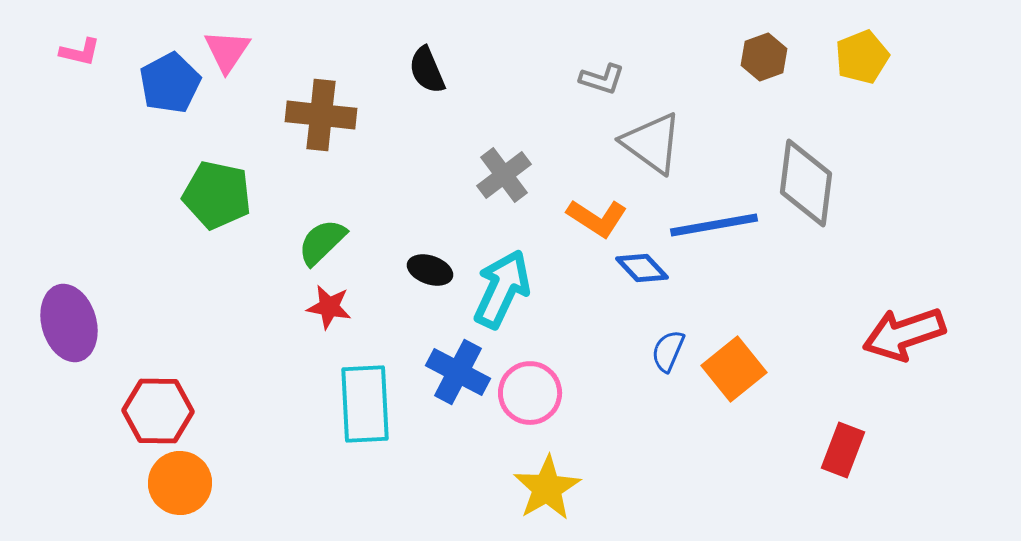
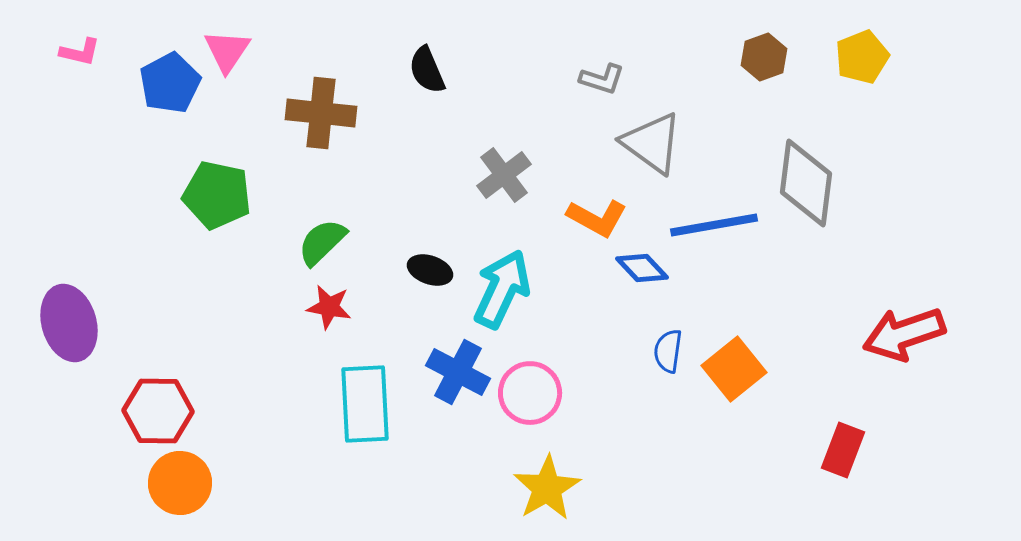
brown cross: moved 2 px up
orange L-shape: rotated 4 degrees counterclockwise
blue semicircle: rotated 15 degrees counterclockwise
